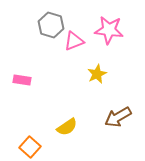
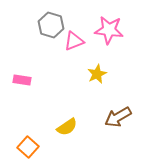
orange square: moved 2 px left
